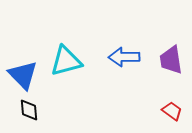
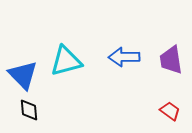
red trapezoid: moved 2 px left
